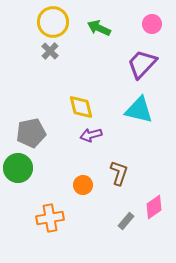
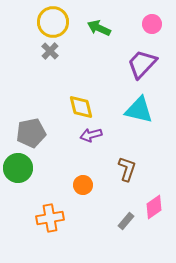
brown L-shape: moved 8 px right, 4 px up
